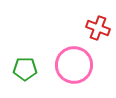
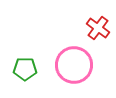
red cross: rotated 15 degrees clockwise
